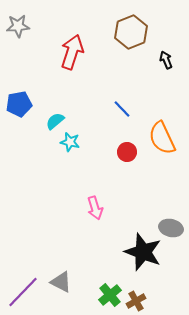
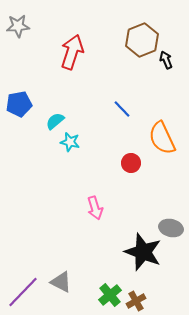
brown hexagon: moved 11 px right, 8 px down
red circle: moved 4 px right, 11 px down
